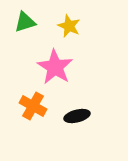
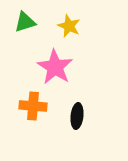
orange cross: rotated 24 degrees counterclockwise
black ellipse: rotated 70 degrees counterclockwise
